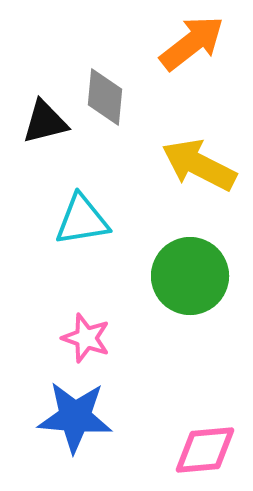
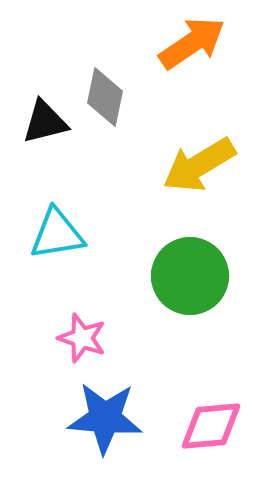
orange arrow: rotated 4 degrees clockwise
gray diamond: rotated 6 degrees clockwise
yellow arrow: rotated 58 degrees counterclockwise
cyan triangle: moved 25 px left, 14 px down
pink star: moved 4 px left
blue star: moved 30 px right, 1 px down
pink diamond: moved 6 px right, 24 px up
